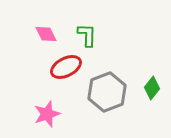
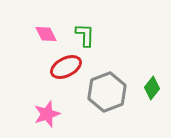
green L-shape: moved 2 px left
